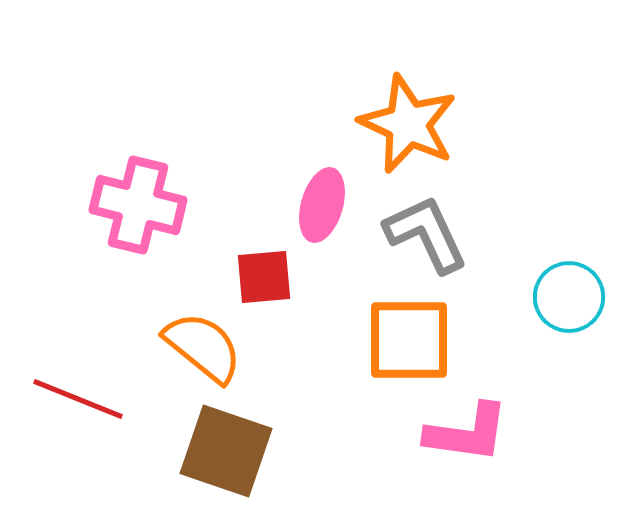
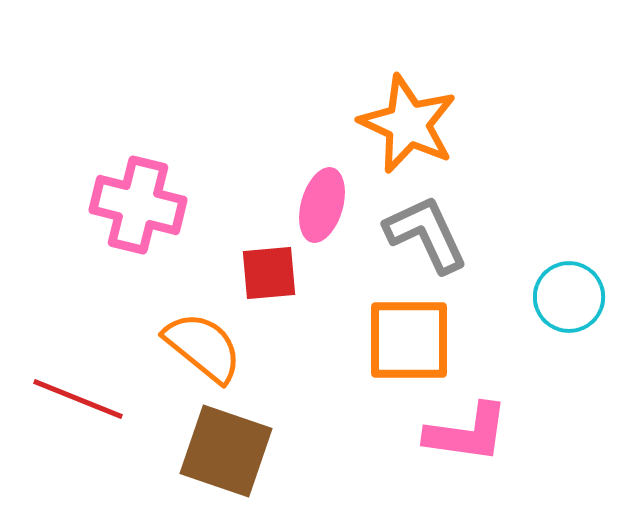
red square: moved 5 px right, 4 px up
